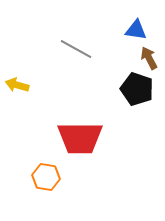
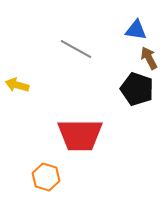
red trapezoid: moved 3 px up
orange hexagon: rotated 8 degrees clockwise
